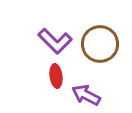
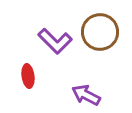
brown circle: moved 12 px up
red ellipse: moved 28 px left
